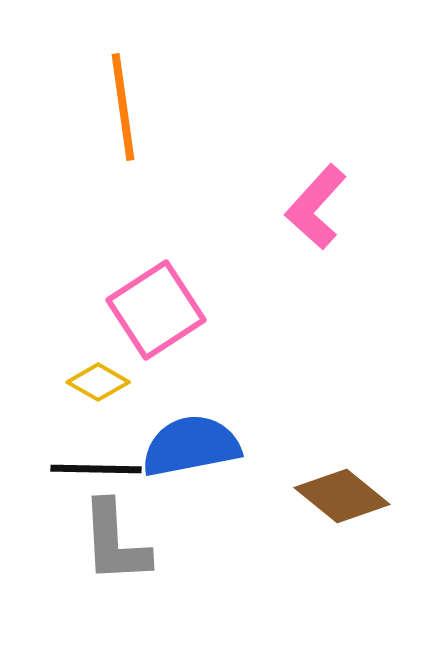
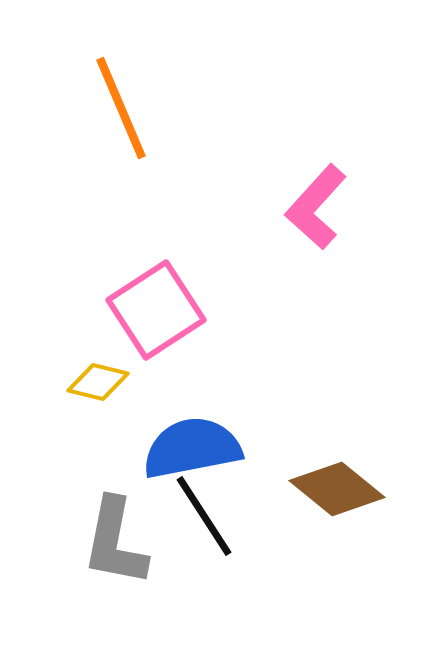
orange line: moved 2 px left, 1 px down; rotated 15 degrees counterclockwise
yellow diamond: rotated 16 degrees counterclockwise
blue semicircle: moved 1 px right, 2 px down
black line: moved 108 px right, 47 px down; rotated 56 degrees clockwise
brown diamond: moved 5 px left, 7 px up
gray L-shape: rotated 14 degrees clockwise
